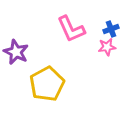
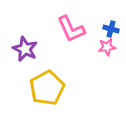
blue cross: rotated 35 degrees clockwise
purple star: moved 9 px right, 3 px up
yellow pentagon: moved 4 px down
